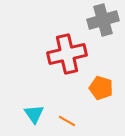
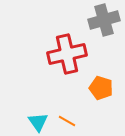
gray cross: moved 1 px right
cyan triangle: moved 4 px right, 8 px down
